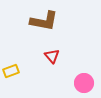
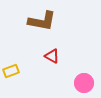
brown L-shape: moved 2 px left
red triangle: rotated 21 degrees counterclockwise
